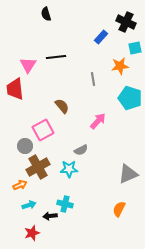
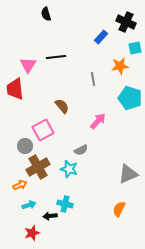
cyan star: rotated 18 degrees clockwise
